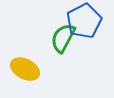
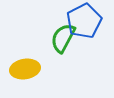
yellow ellipse: rotated 36 degrees counterclockwise
